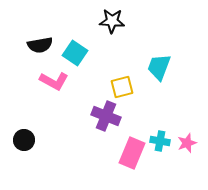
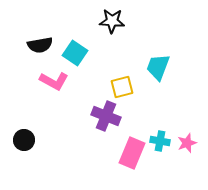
cyan trapezoid: moved 1 px left
